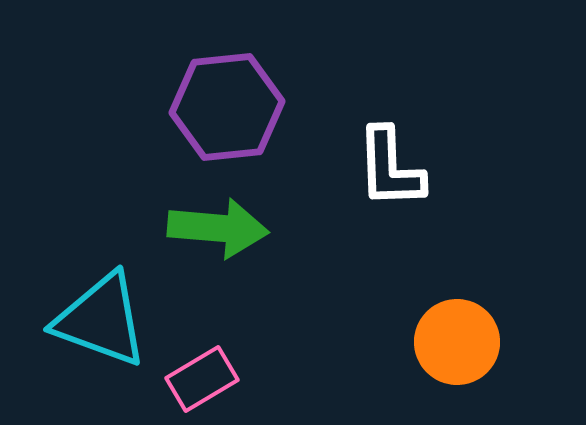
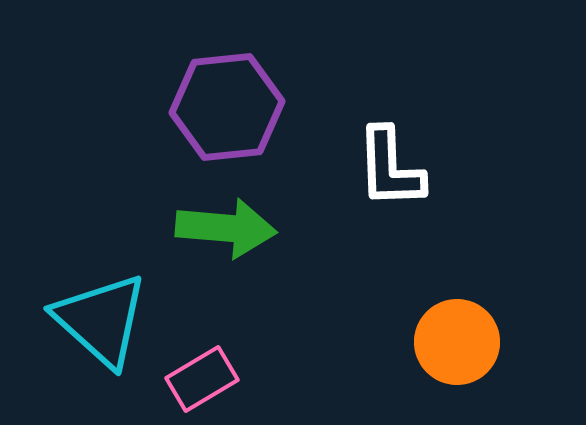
green arrow: moved 8 px right
cyan triangle: rotated 22 degrees clockwise
